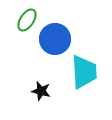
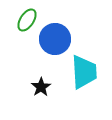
black star: moved 4 px up; rotated 24 degrees clockwise
